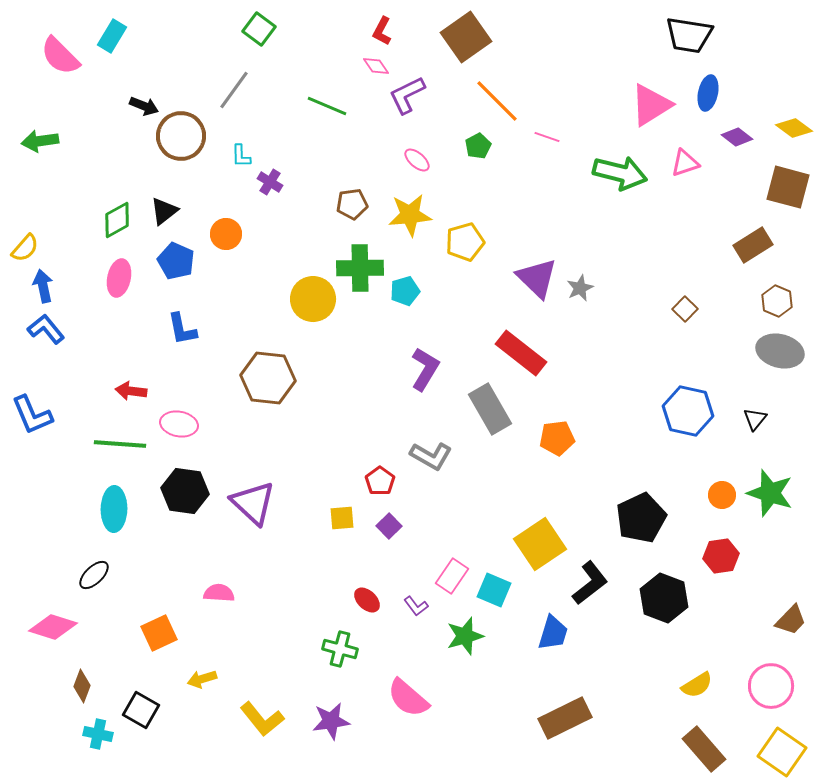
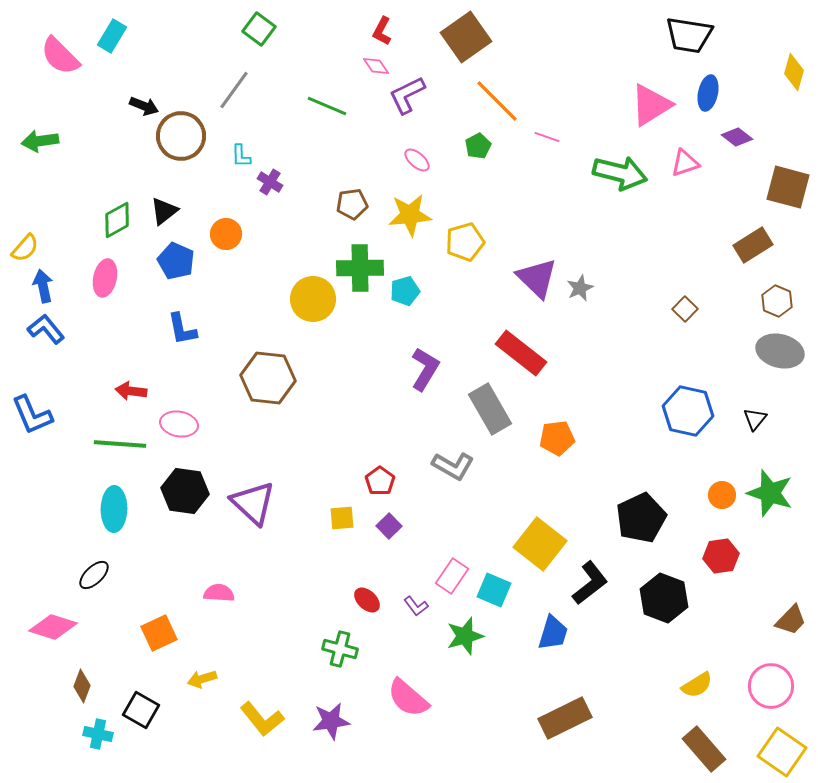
yellow diamond at (794, 128): moved 56 px up; rotated 69 degrees clockwise
pink ellipse at (119, 278): moved 14 px left
gray L-shape at (431, 456): moved 22 px right, 10 px down
yellow square at (540, 544): rotated 18 degrees counterclockwise
